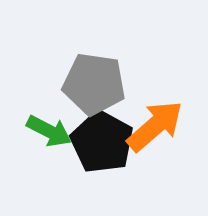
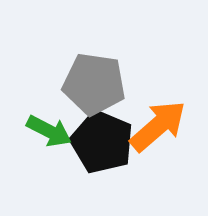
orange arrow: moved 3 px right
black pentagon: rotated 6 degrees counterclockwise
